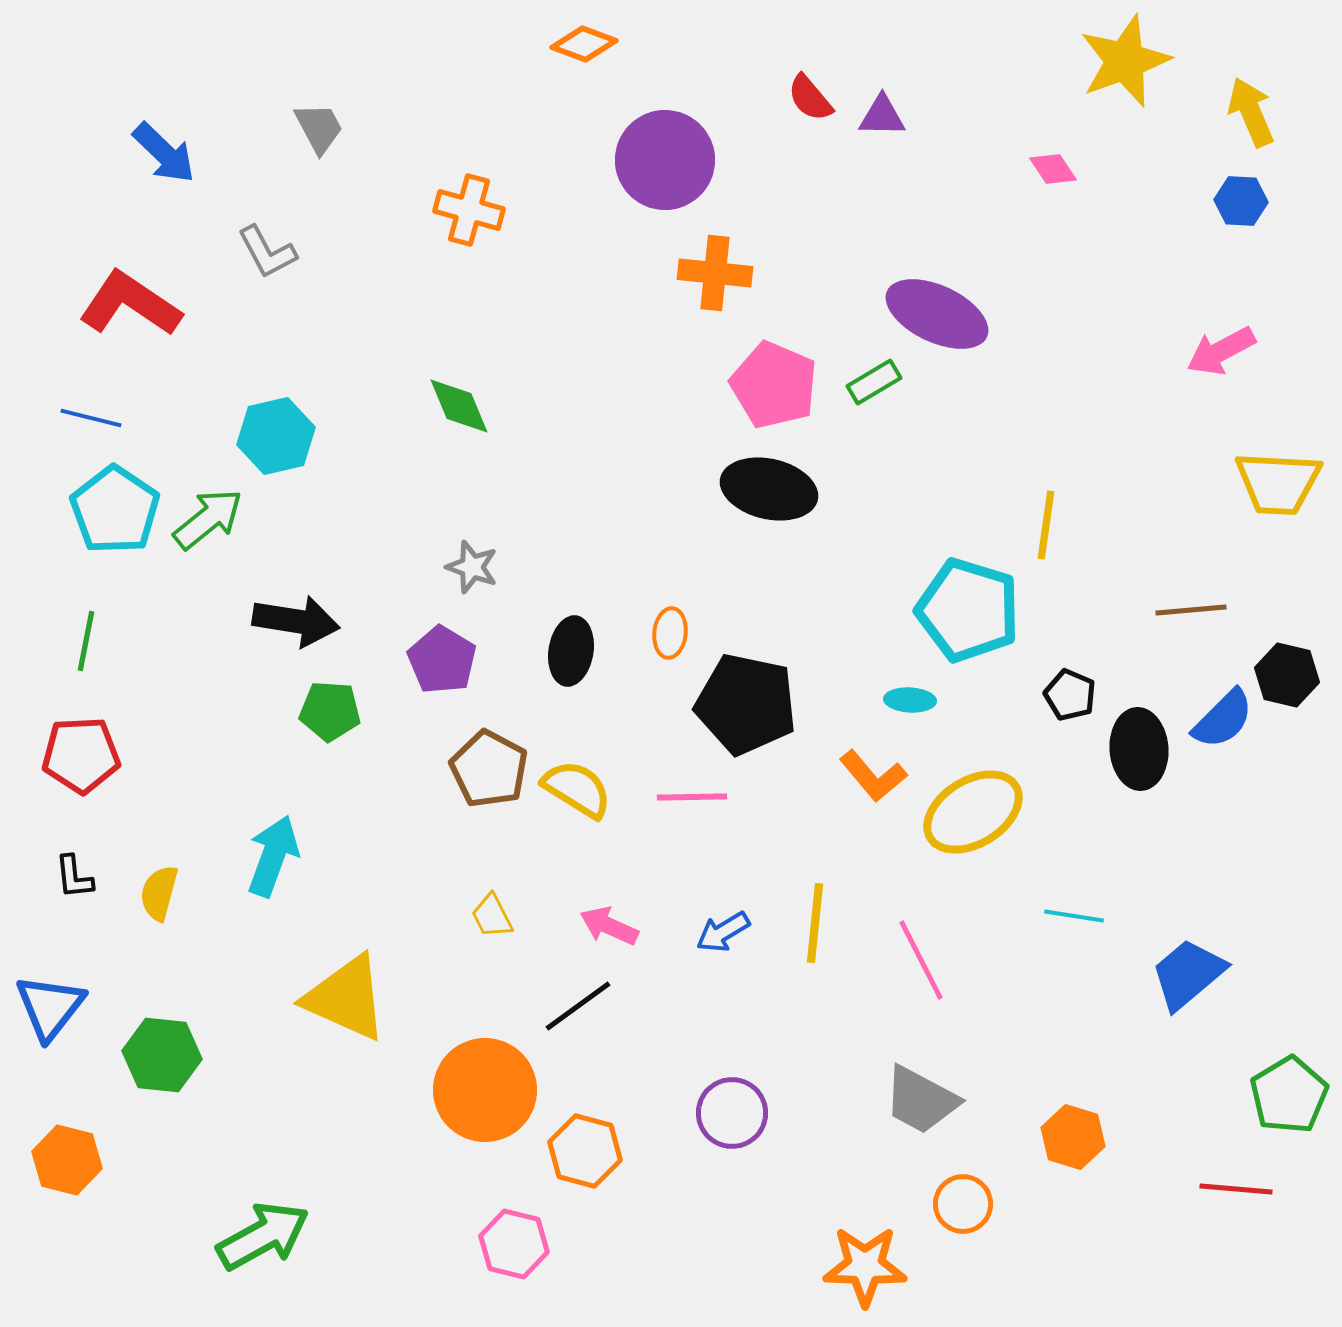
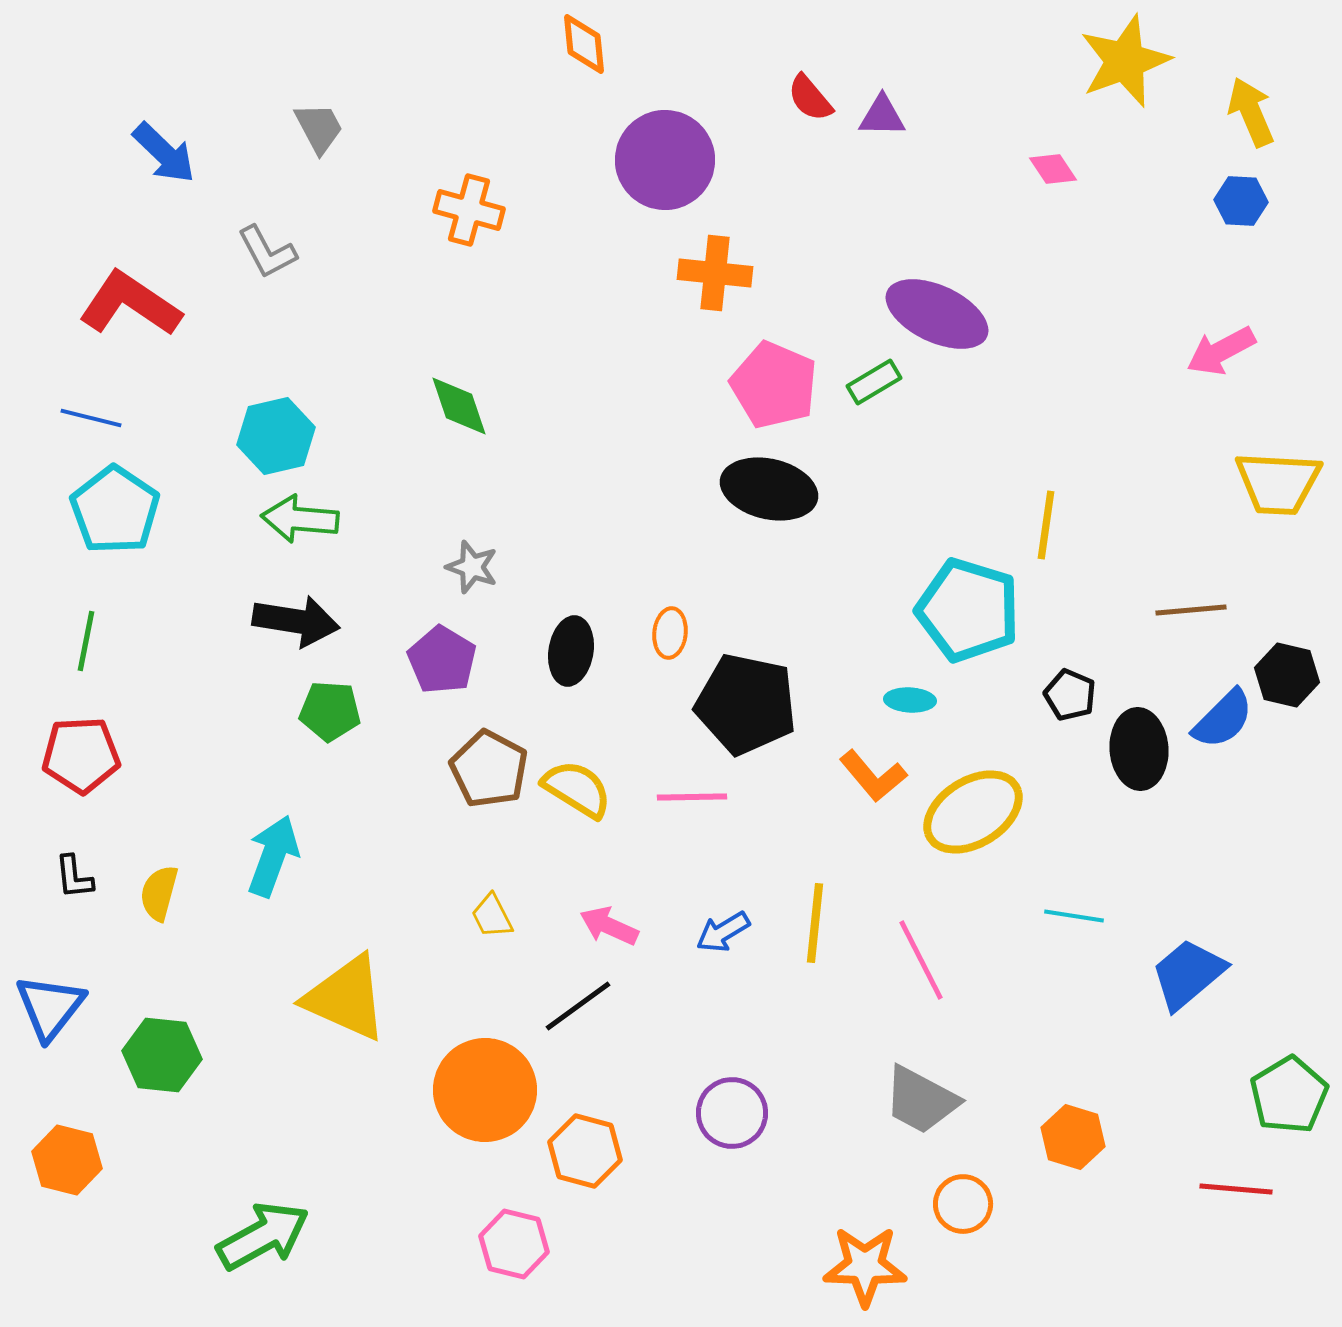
orange diamond at (584, 44): rotated 64 degrees clockwise
green diamond at (459, 406): rotated 4 degrees clockwise
green arrow at (208, 519): moved 92 px right; rotated 136 degrees counterclockwise
